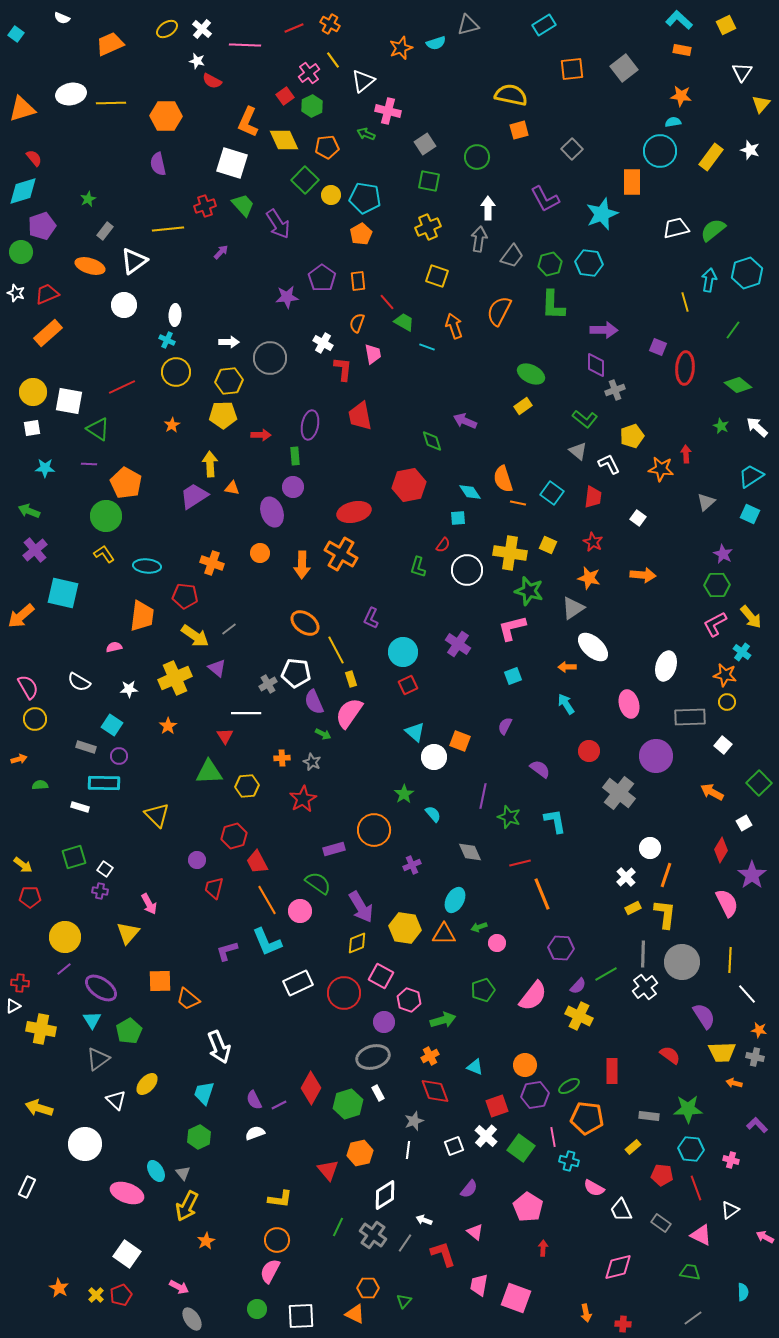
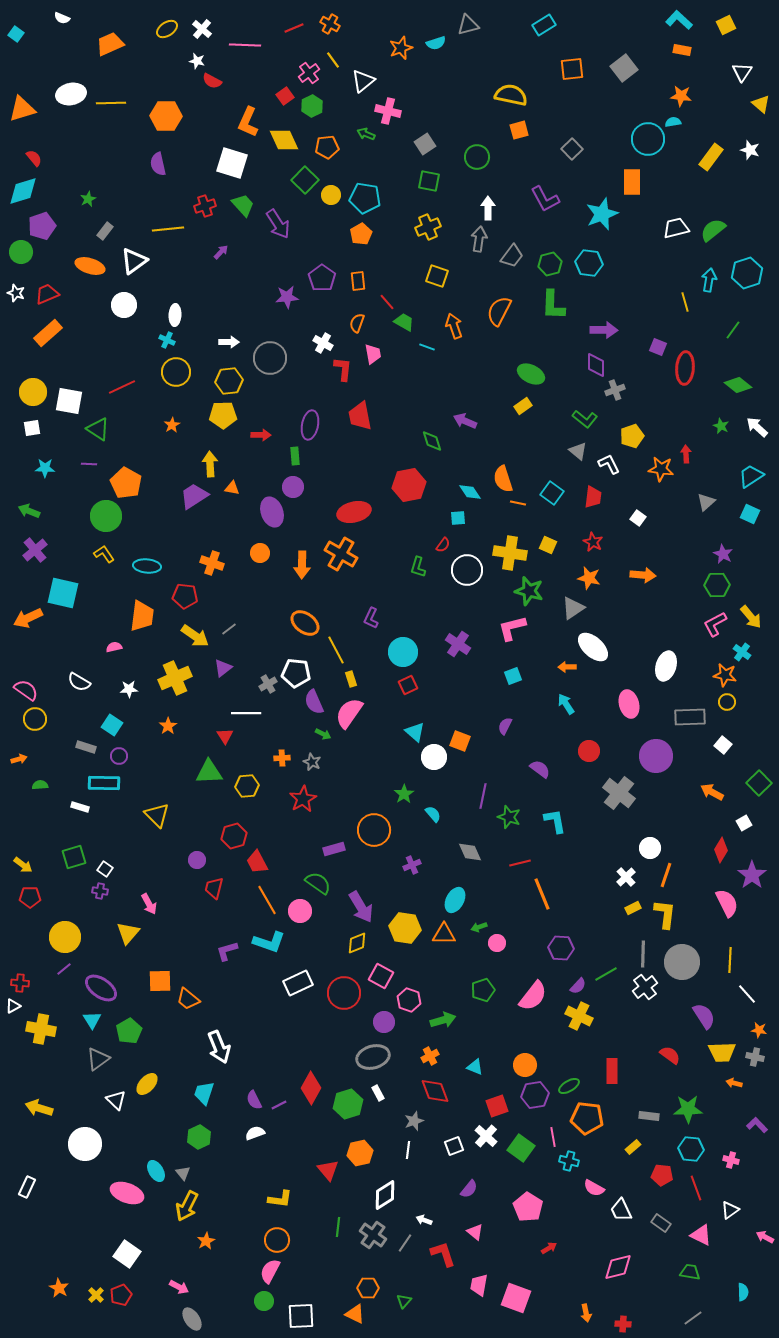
yellow triangle at (761, 104): rotated 30 degrees counterclockwise
cyan circle at (660, 151): moved 12 px left, 12 px up
orange arrow at (21, 616): moved 7 px right, 2 px down; rotated 16 degrees clockwise
purple triangle at (217, 668): moved 6 px right; rotated 42 degrees clockwise
pink semicircle at (28, 687): moved 2 px left, 3 px down; rotated 25 degrees counterclockwise
cyan L-shape at (267, 942): moved 2 px right; rotated 48 degrees counterclockwise
green line at (338, 1227): rotated 18 degrees counterclockwise
red arrow at (543, 1248): moved 6 px right; rotated 56 degrees clockwise
green circle at (257, 1309): moved 7 px right, 8 px up
